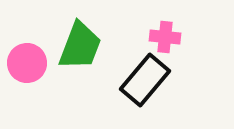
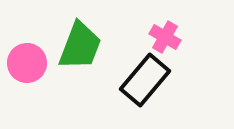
pink cross: rotated 24 degrees clockwise
